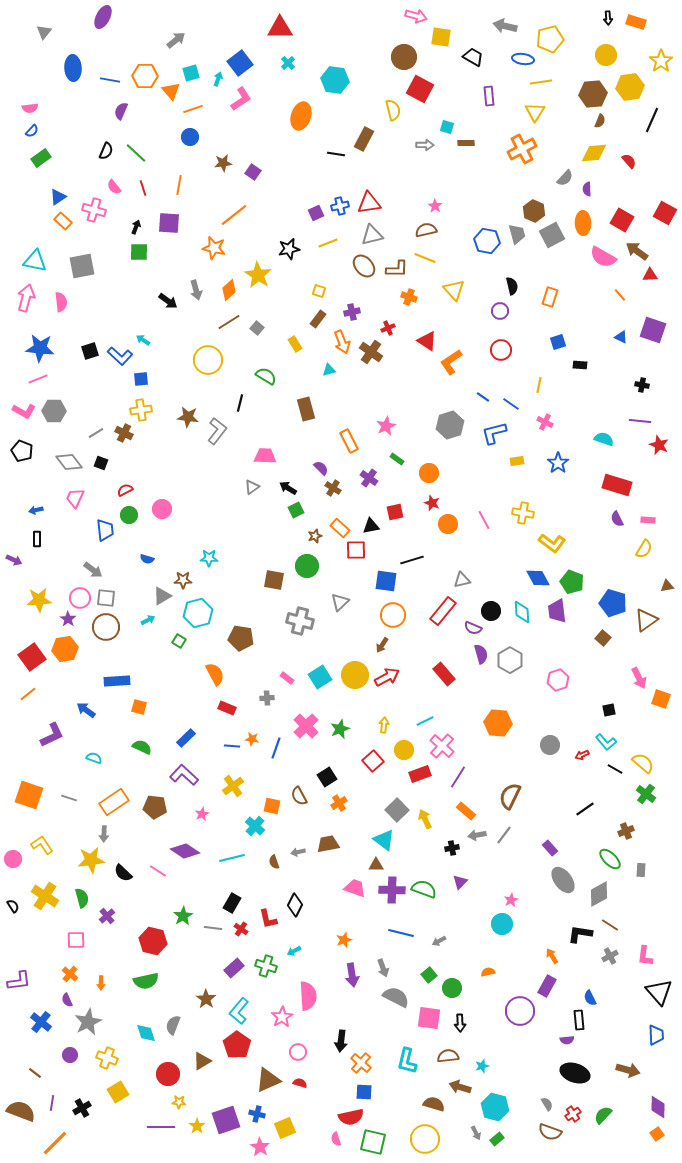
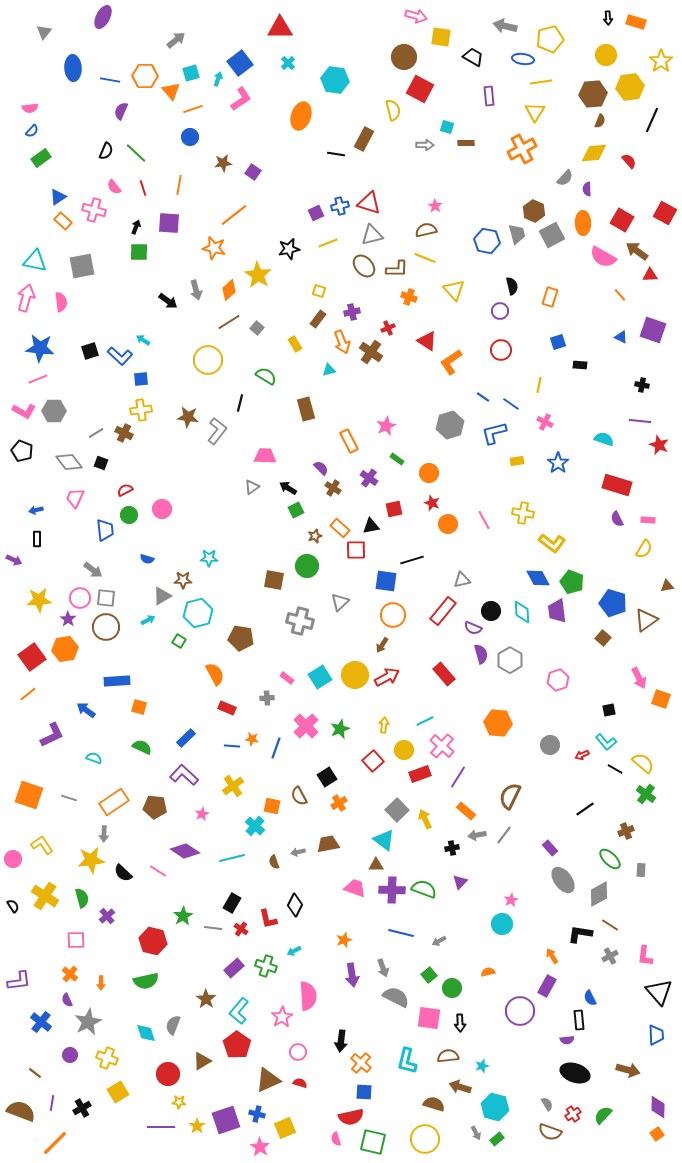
red triangle at (369, 203): rotated 25 degrees clockwise
red square at (395, 512): moved 1 px left, 3 px up
